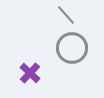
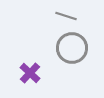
gray line: moved 1 px down; rotated 30 degrees counterclockwise
